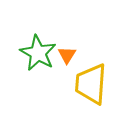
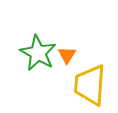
yellow trapezoid: moved 1 px left, 1 px down
